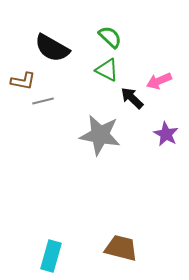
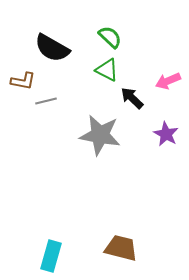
pink arrow: moved 9 px right
gray line: moved 3 px right
